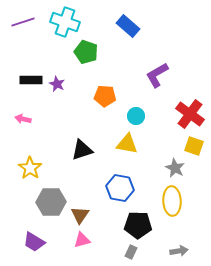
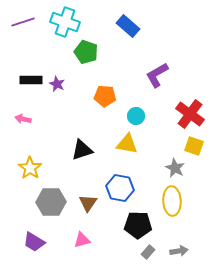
brown triangle: moved 8 px right, 12 px up
gray rectangle: moved 17 px right; rotated 16 degrees clockwise
